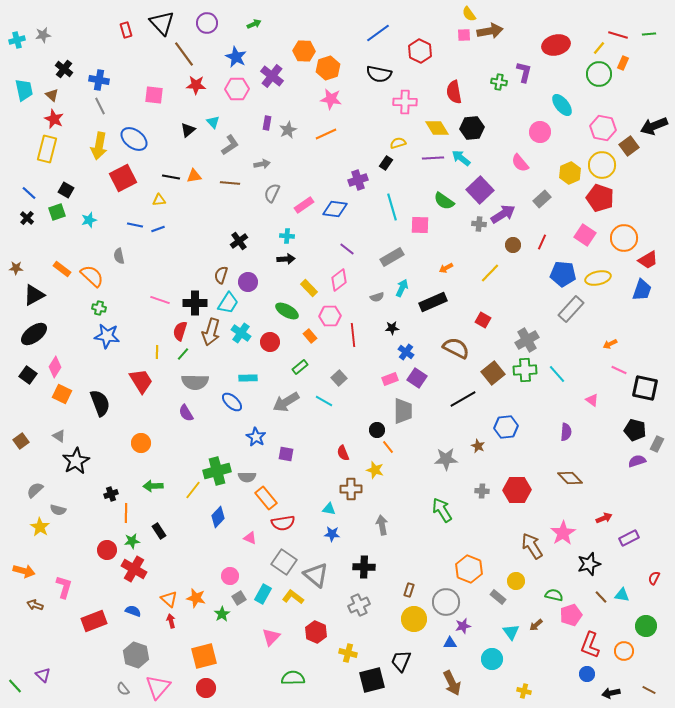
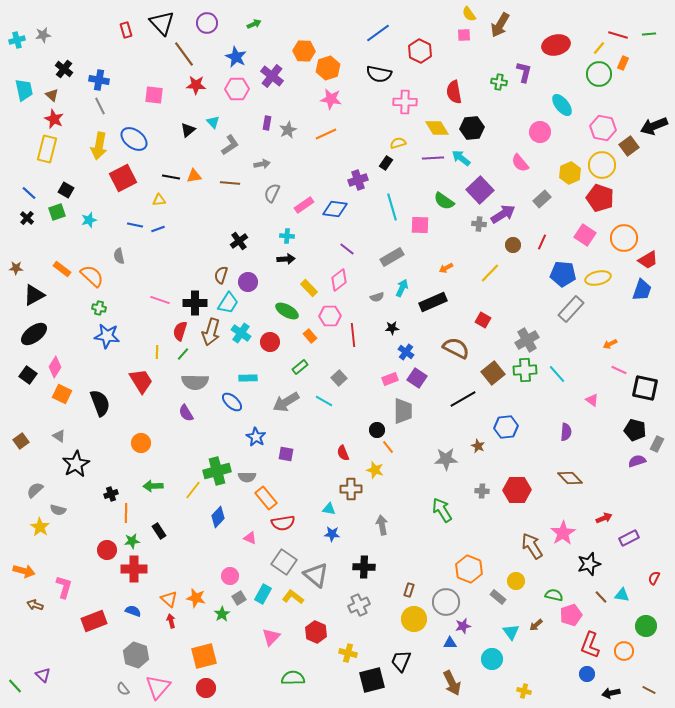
brown arrow at (490, 31): moved 10 px right, 6 px up; rotated 130 degrees clockwise
black star at (76, 461): moved 3 px down
red cross at (134, 569): rotated 30 degrees counterclockwise
